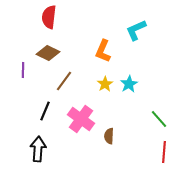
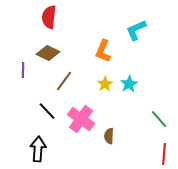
black line: moved 2 px right; rotated 66 degrees counterclockwise
red line: moved 2 px down
